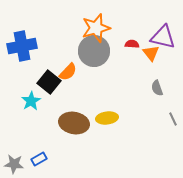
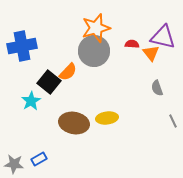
gray line: moved 2 px down
